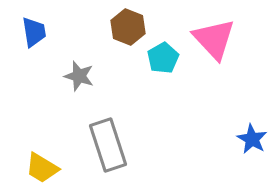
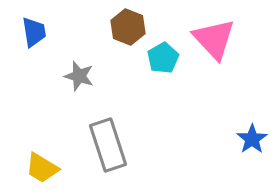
blue star: rotated 8 degrees clockwise
